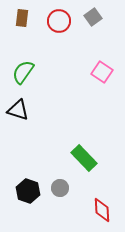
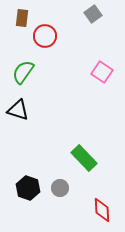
gray square: moved 3 px up
red circle: moved 14 px left, 15 px down
black hexagon: moved 3 px up
